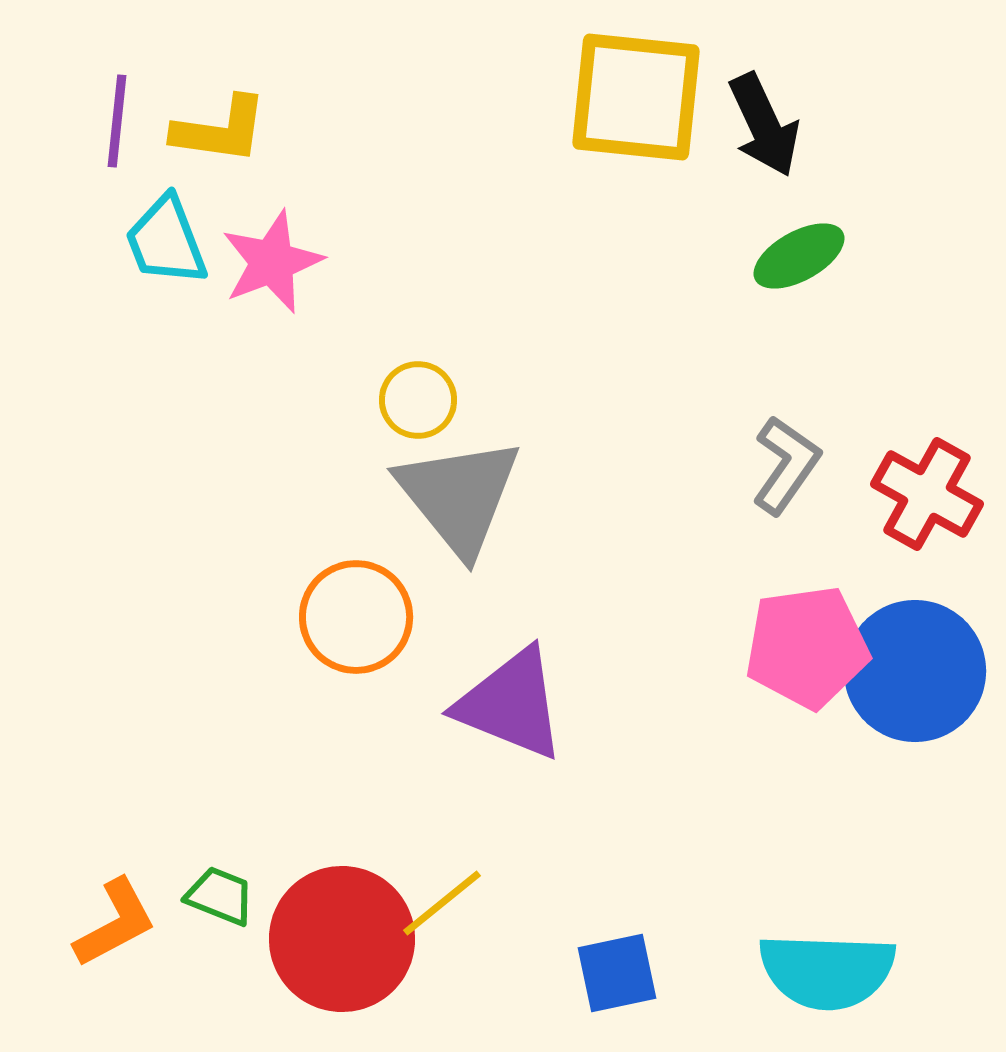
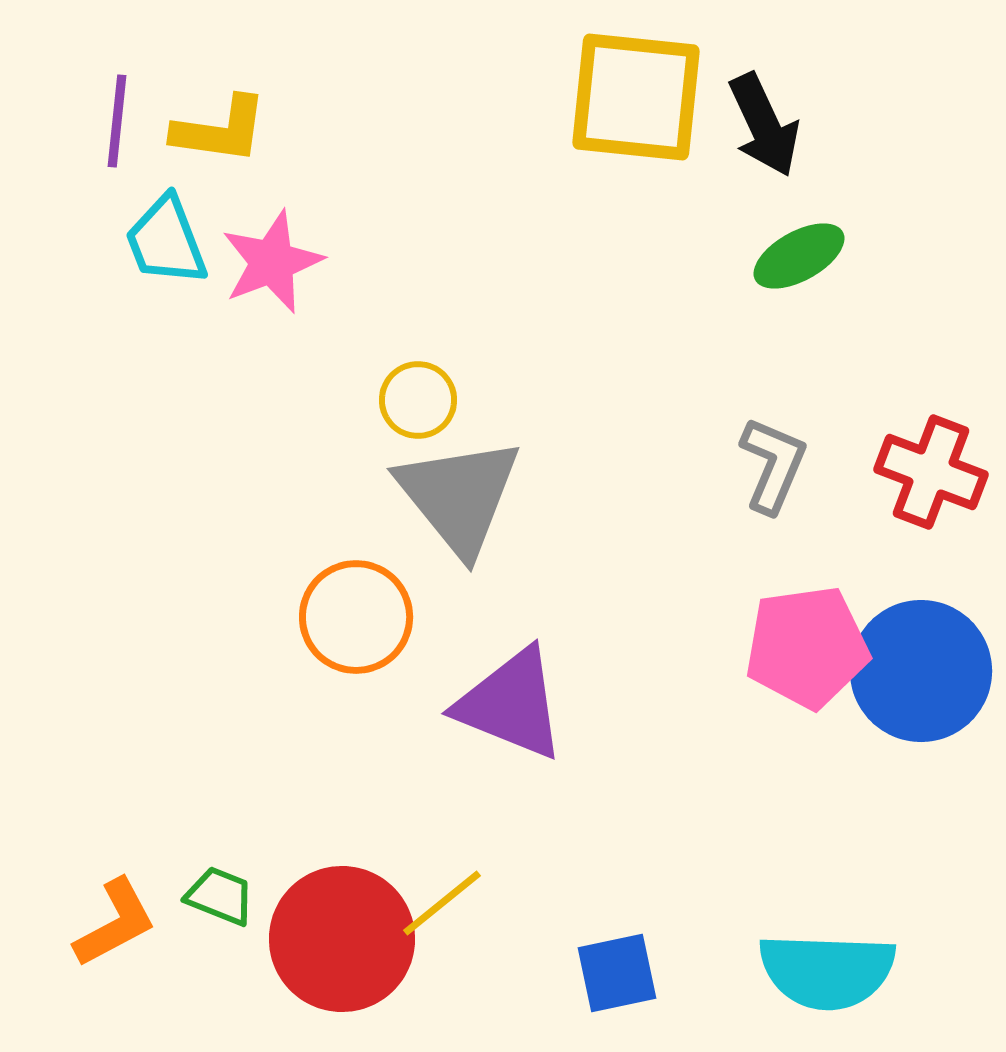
gray L-shape: moved 13 px left; rotated 12 degrees counterclockwise
red cross: moved 4 px right, 22 px up; rotated 8 degrees counterclockwise
blue circle: moved 6 px right
